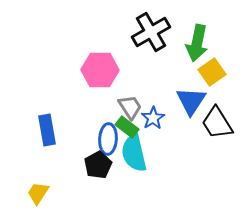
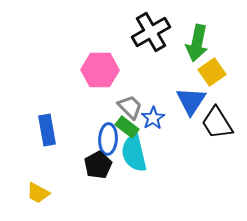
gray trapezoid: rotated 12 degrees counterclockwise
yellow trapezoid: rotated 95 degrees counterclockwise
